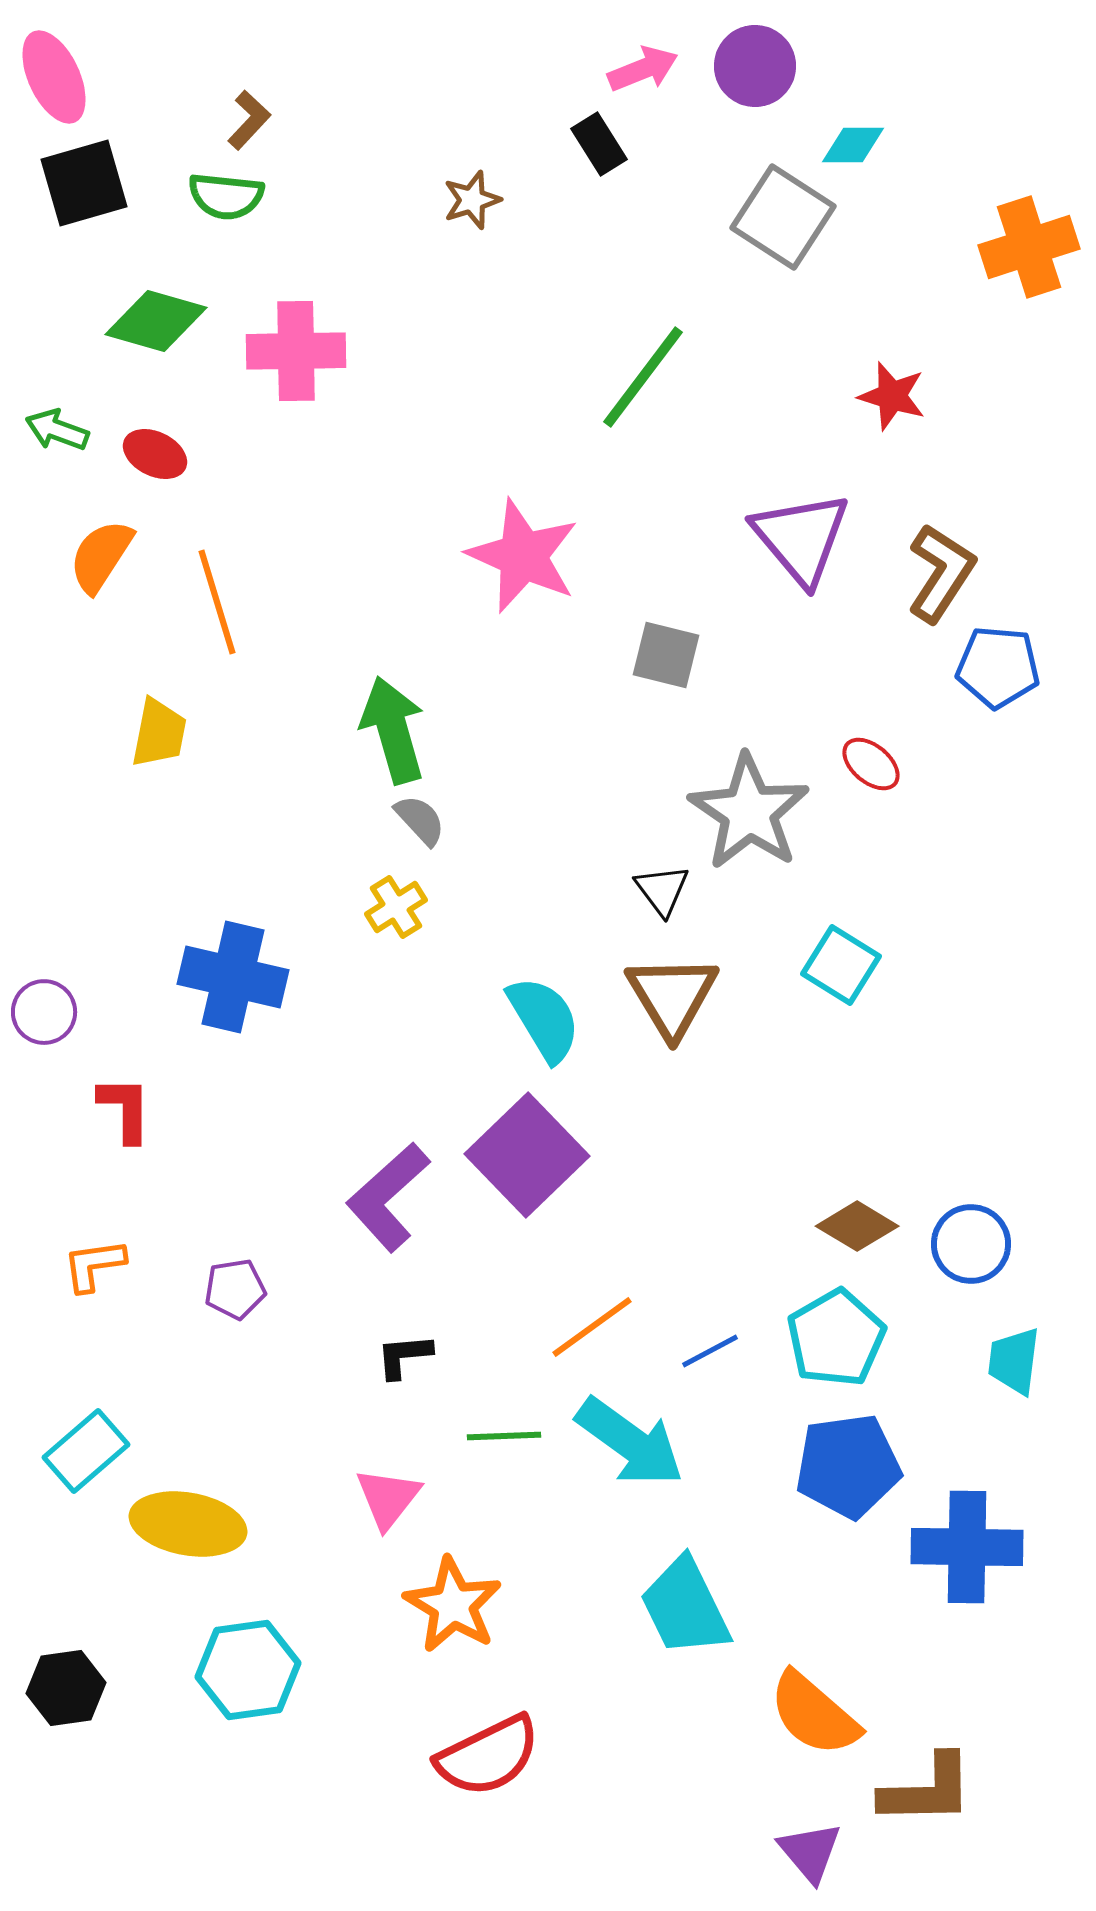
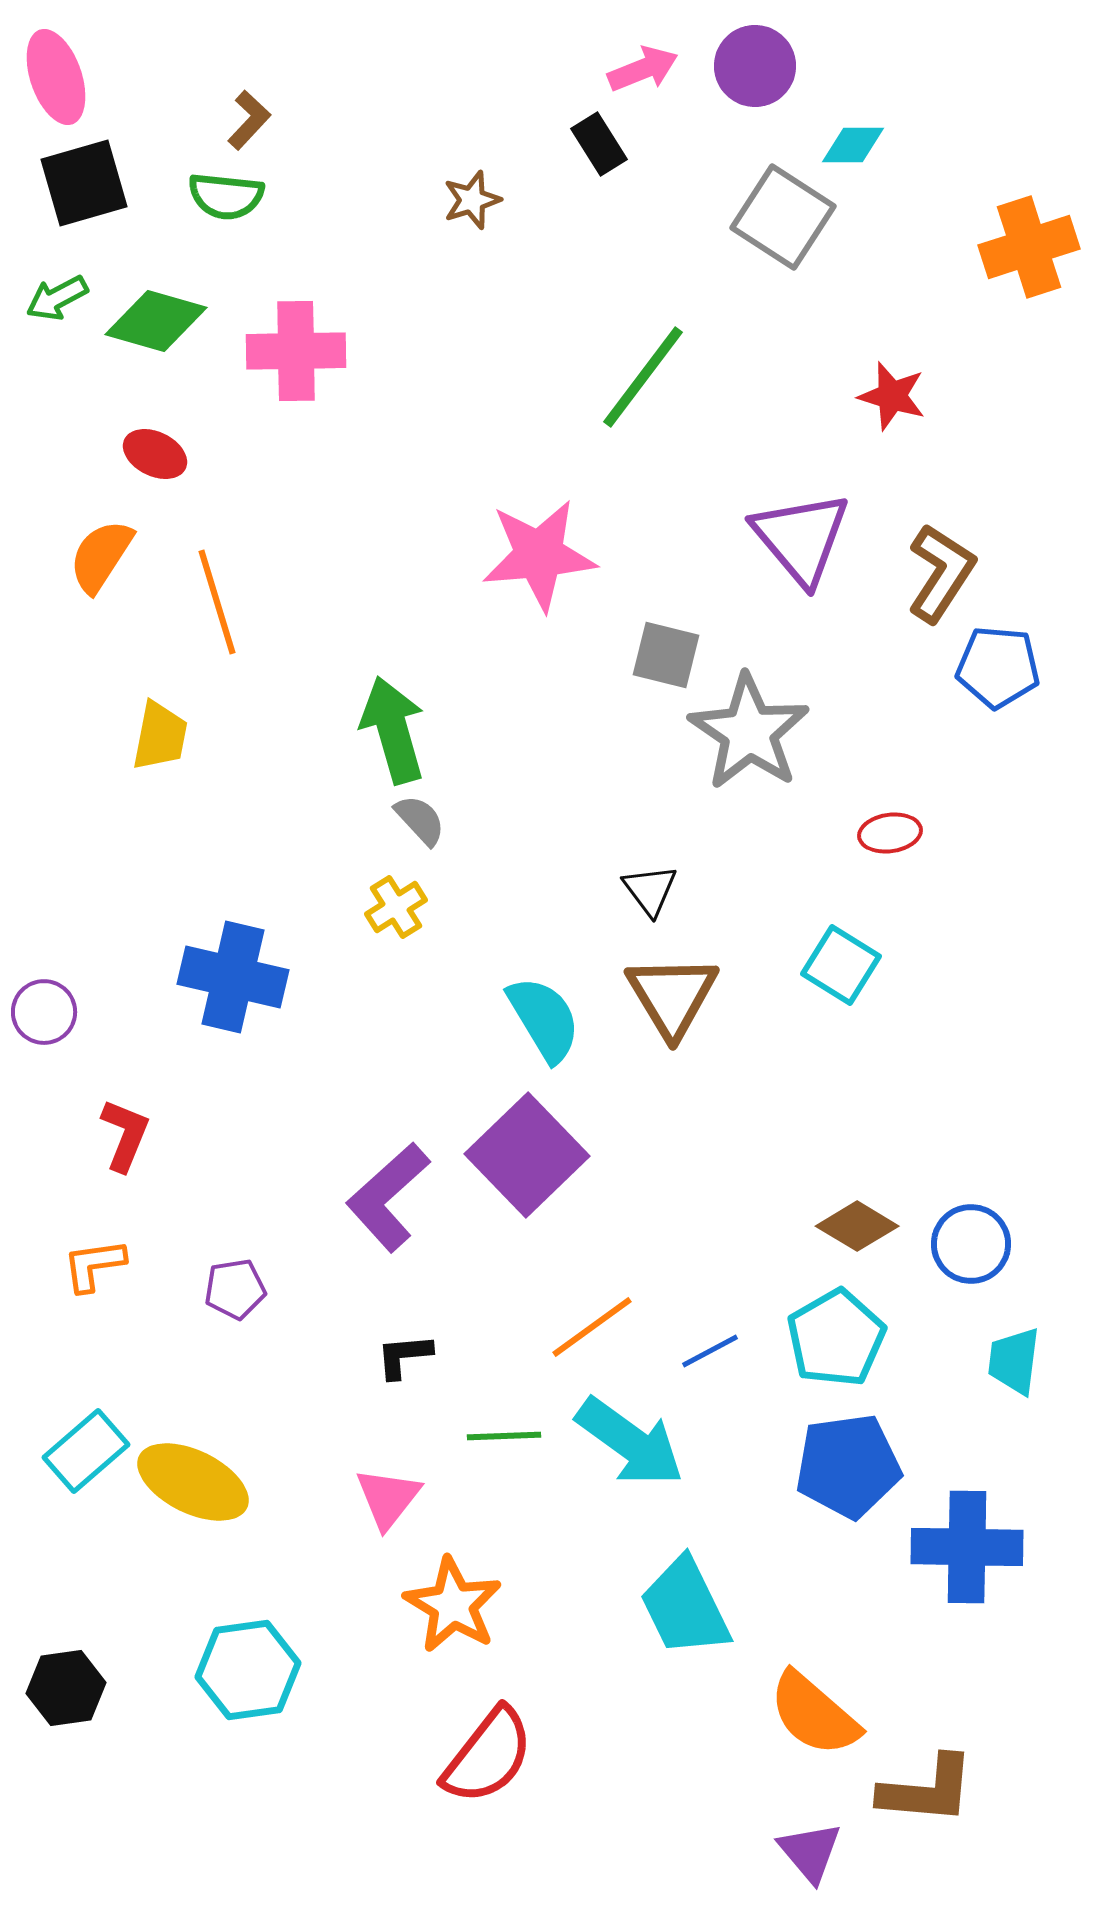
pink ellipse at (54, 77): moved 2 px right; rotated 6 degrees clockwise
green arrow at (57, 430): moved 132 px up; rotated 48 degrees counterclockwise
pink star at (523, 556): moved 16 px right, 1 px up; rotated 29 degrees counterclockwise
yellow trapezoid at (159, 733): moved 1 px right, 3 px down
red ellipse at (871, 764): moved 19 px right, 69 px down; rotated 48 degrees counterclockwise
gray star at (749, 812): moved 80 px up
black triangle at (662, 890): moved 12 px left
red L-shape at (125, 1109): moved 26 px down; rotated 22 degrees clockwise
yellow ellipse at (188, 1524): moved 5 px right, 42 px up; rotated 16 degrees clockwise
red semicircle at (488, 1756): rotated 26 degrees counterclockwise
brown L-shape at (927, 1790): rotated 6 degrees clockwise
